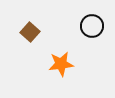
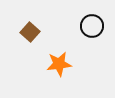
orange star: moved 2 px left
